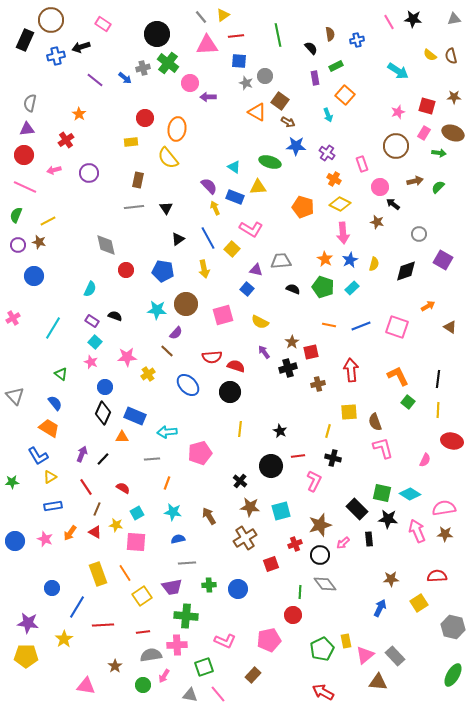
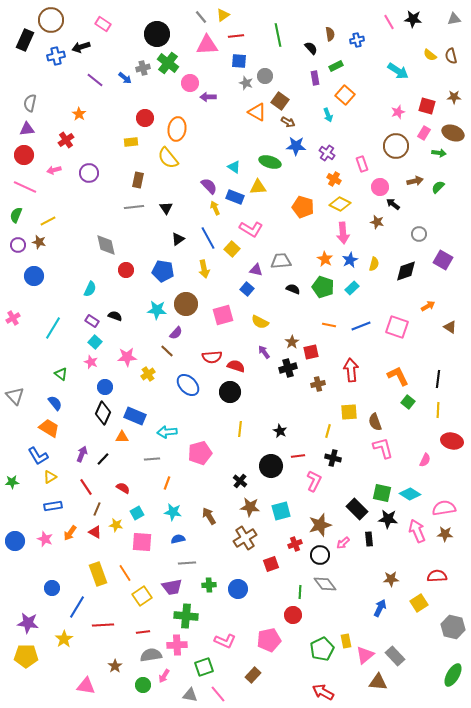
pink square at (136, 542): moved 6 px right
